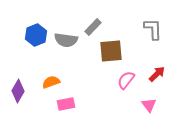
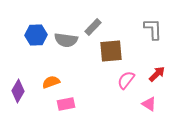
blue hexagon: rotated 20 degrees clockwise
pink triangle: moved 1 px up; rotated 21 degrees counterclockwise
